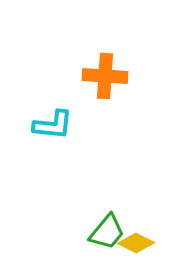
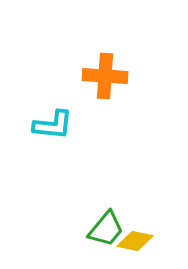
green trapezoid: moved 1 px left, 3 px up
yellow diamond: moved 1 px left, 2 px up; rotated 15 degrees counterclockwise
